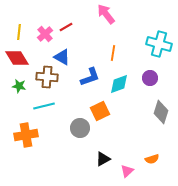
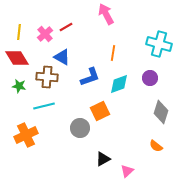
pink arrow: rotated 10 degrees clockwise
orange cross: rotated 15 degrees counterclockwise
orange semicircle: moved 4 px right, 13 px up; rotated 56 degrees clockwise
